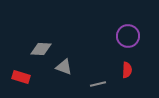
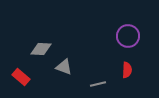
red rectangle: rotated 24 degrees clockwise
